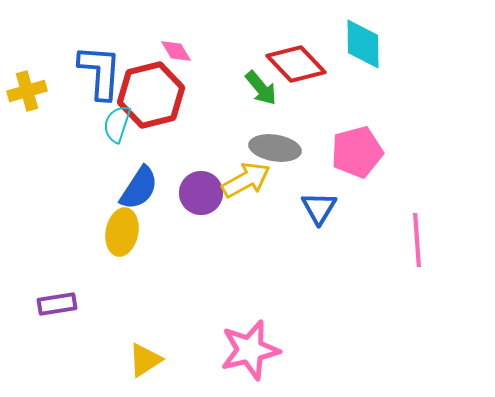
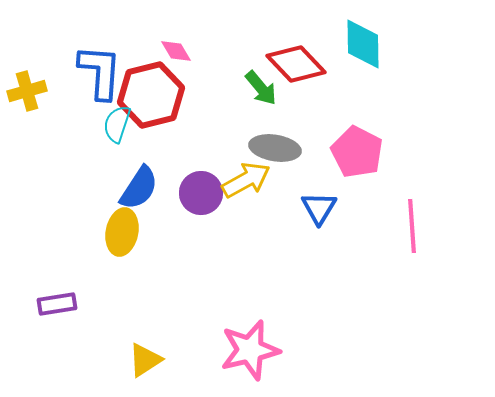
pink pentagon: rotated 30 degrees counterclockwise
pink line: moved 5 px left, 14 px up
